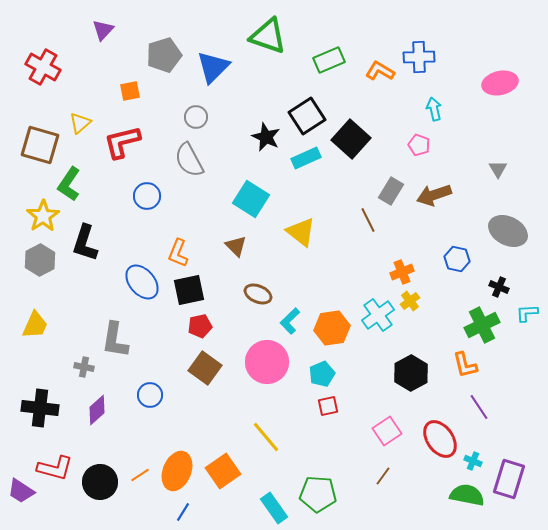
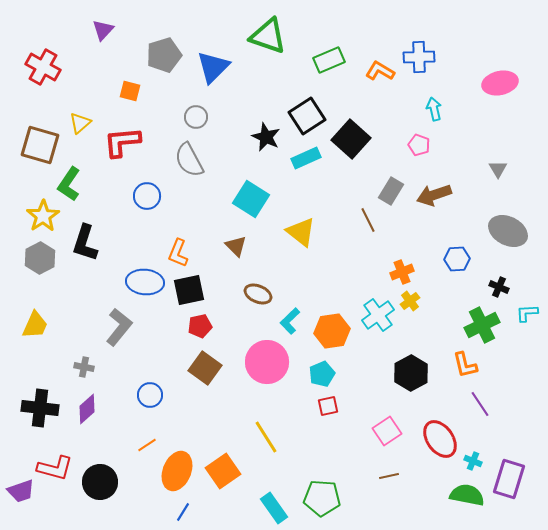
orange square at (130, 91): rotated 25 degrees clockwise
red L-shape at (122, 142): rotated 9 degrees clockwise
blue hexagon at (457, 259): rotated 15 degrees counterclockwise
gray hexagon at (40, 260): moved 2 px up
blue ellipse at (142, 282): moved 3 px right; rotated 45 degrees counterclockwise
orange hexagon at (332, 328): moved 3 px down
gray L-shape at (115, 340): moved 4 px right, 13 px up; rotated 150 degrees counterclockwise
purple line at (479, 407): moved 1 px right, 3 px up
purple diamond at (97, 410): moved 10 px left, 1 px up
yellow line at (266, 437): rotated 8 degrees clockwise
orange line at (140, 475): moved 7 px right, 30 px up
brown line at (383, 476): moved 6 px right; rotated 42 degrees clockwise
purple trapezoid at (21, 491): rotated 52 degrees counterclockwise
green pentagon at (318, 494): moved 4 px right, 4 px down
